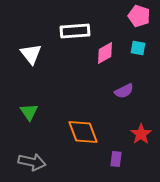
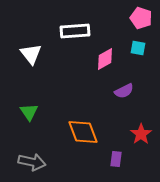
pink pentagon: moved 2 px right, 2 px down
pink diamond: moved 6 px down
